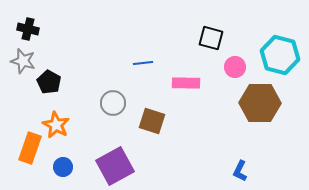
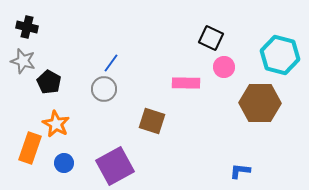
black cross: moved 1 px left, 2 px up
black square: rotated 10 degrees clockwise
blue line: moved 32 px left; rotated 48 degrees counterclockwise
pink circle: moved 11 px left
gray circle: moved 9 px left, 14 px up
orange star: moved 1 px up
blue circle: moved 1 px right, 4 px up
blue L-shape: rotated 70 degrees clockwise
